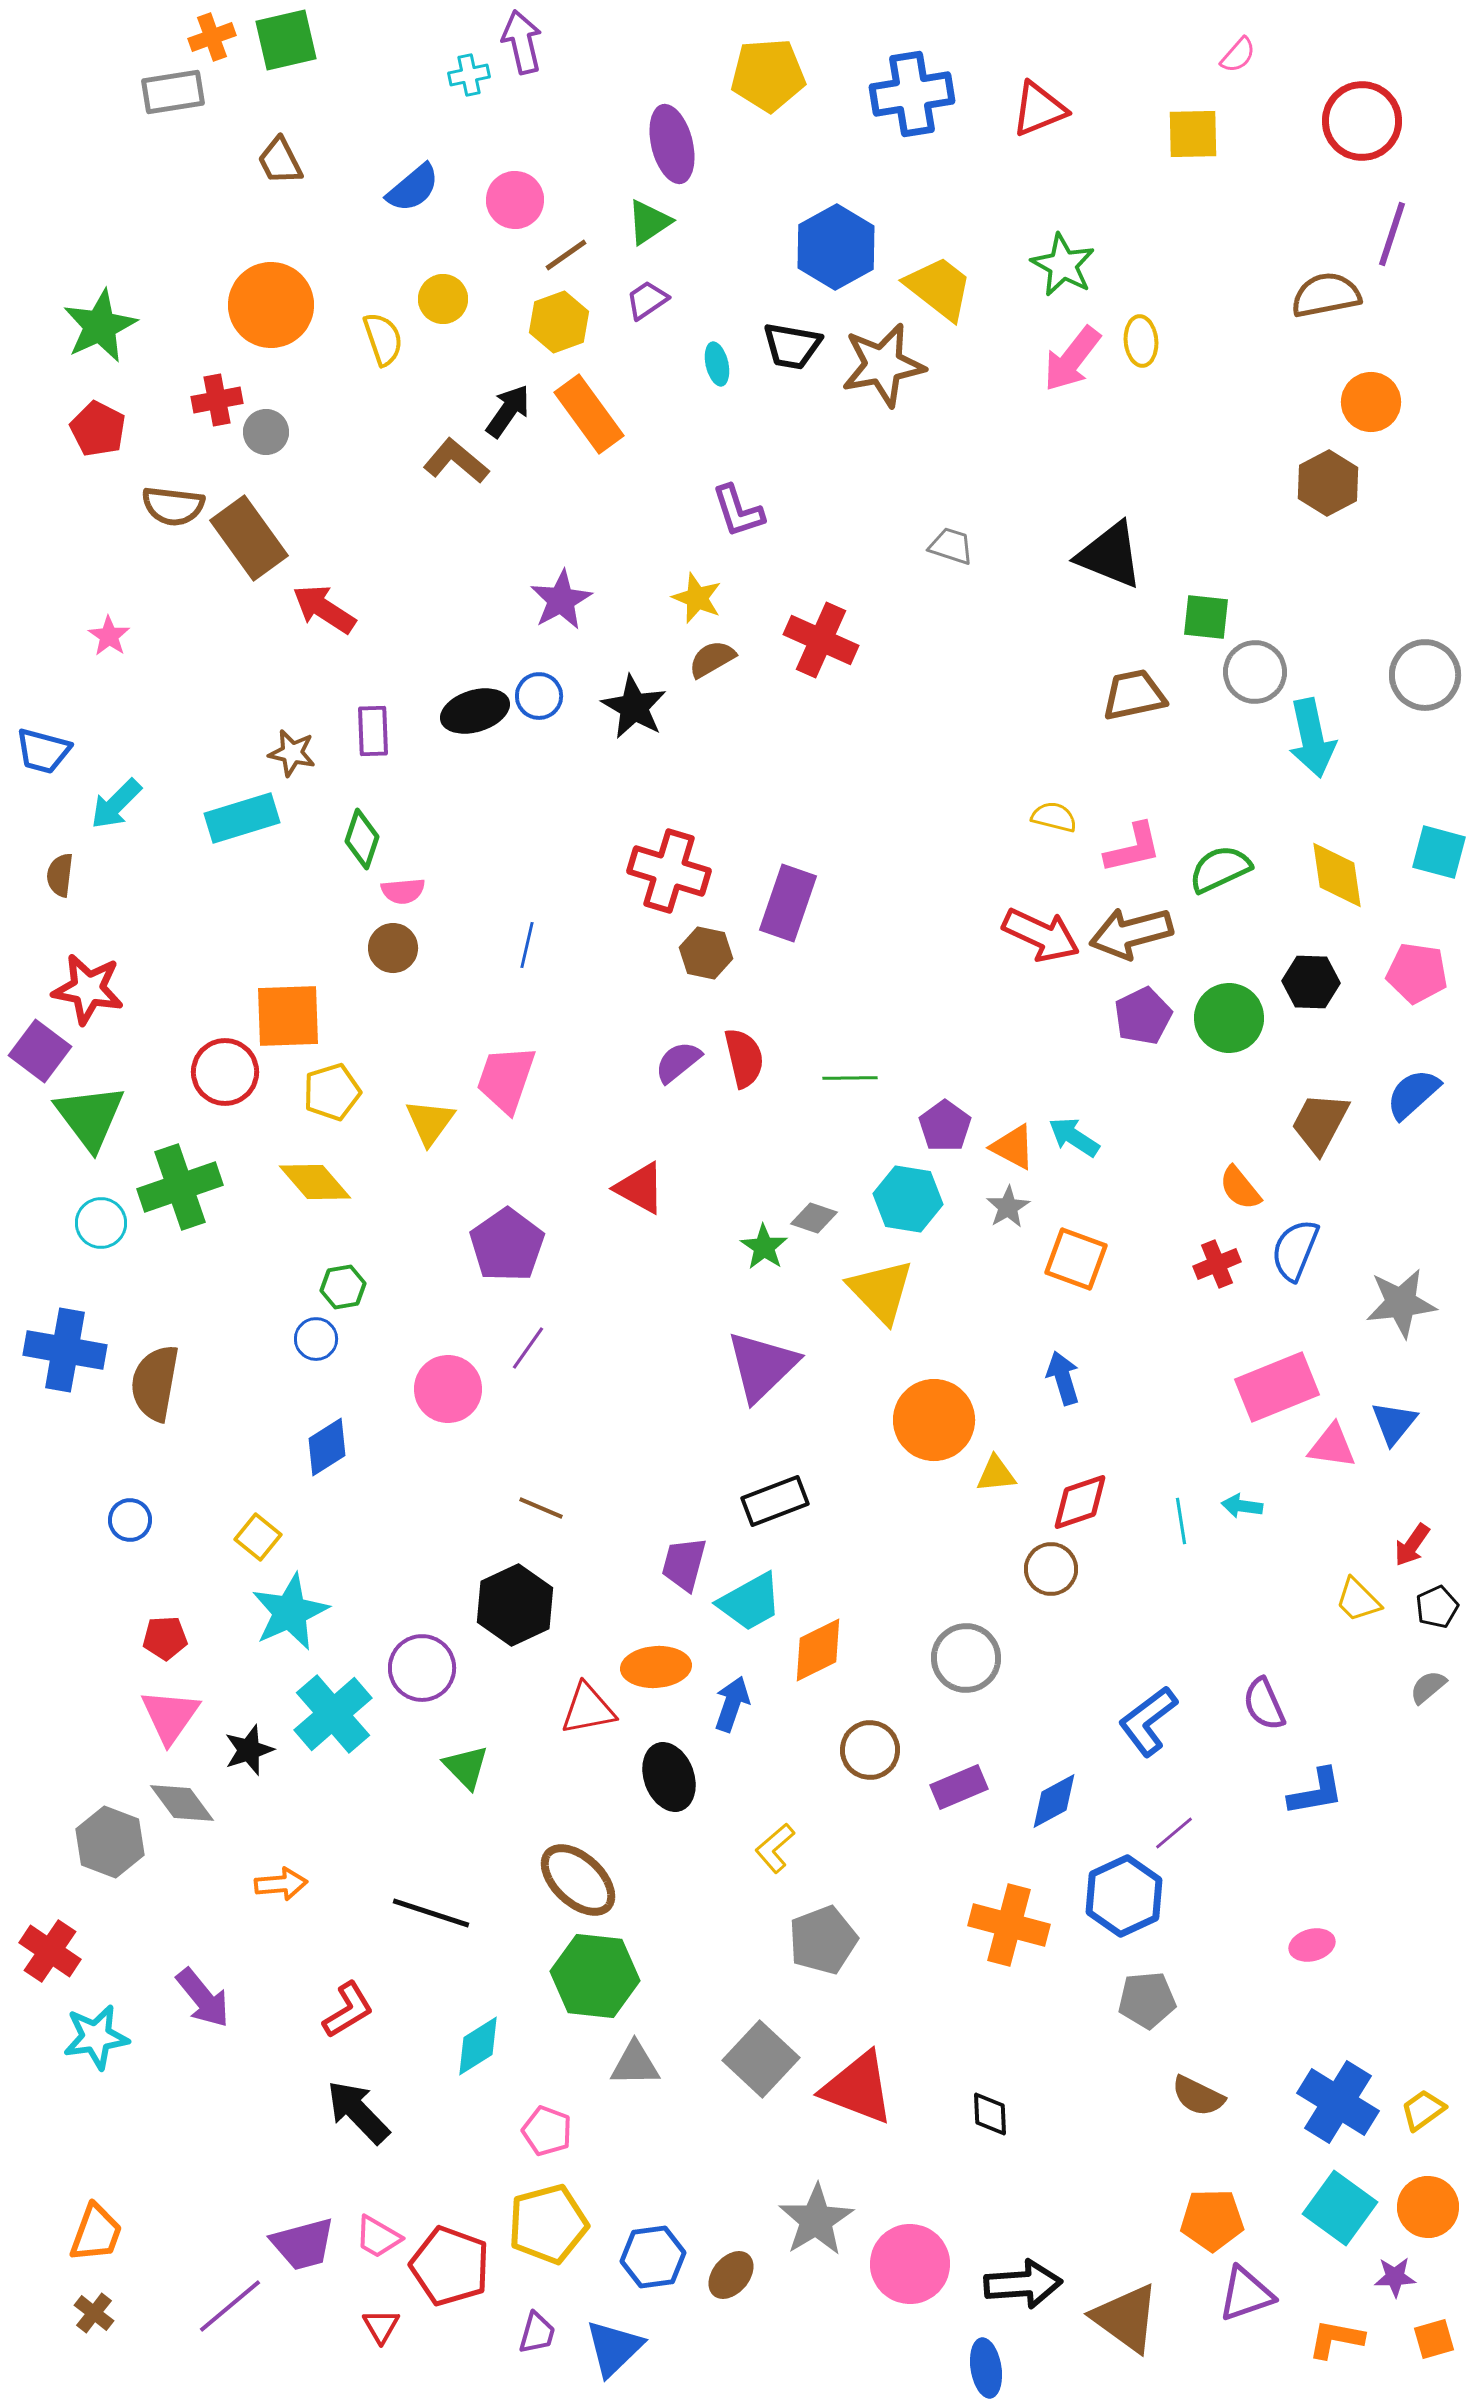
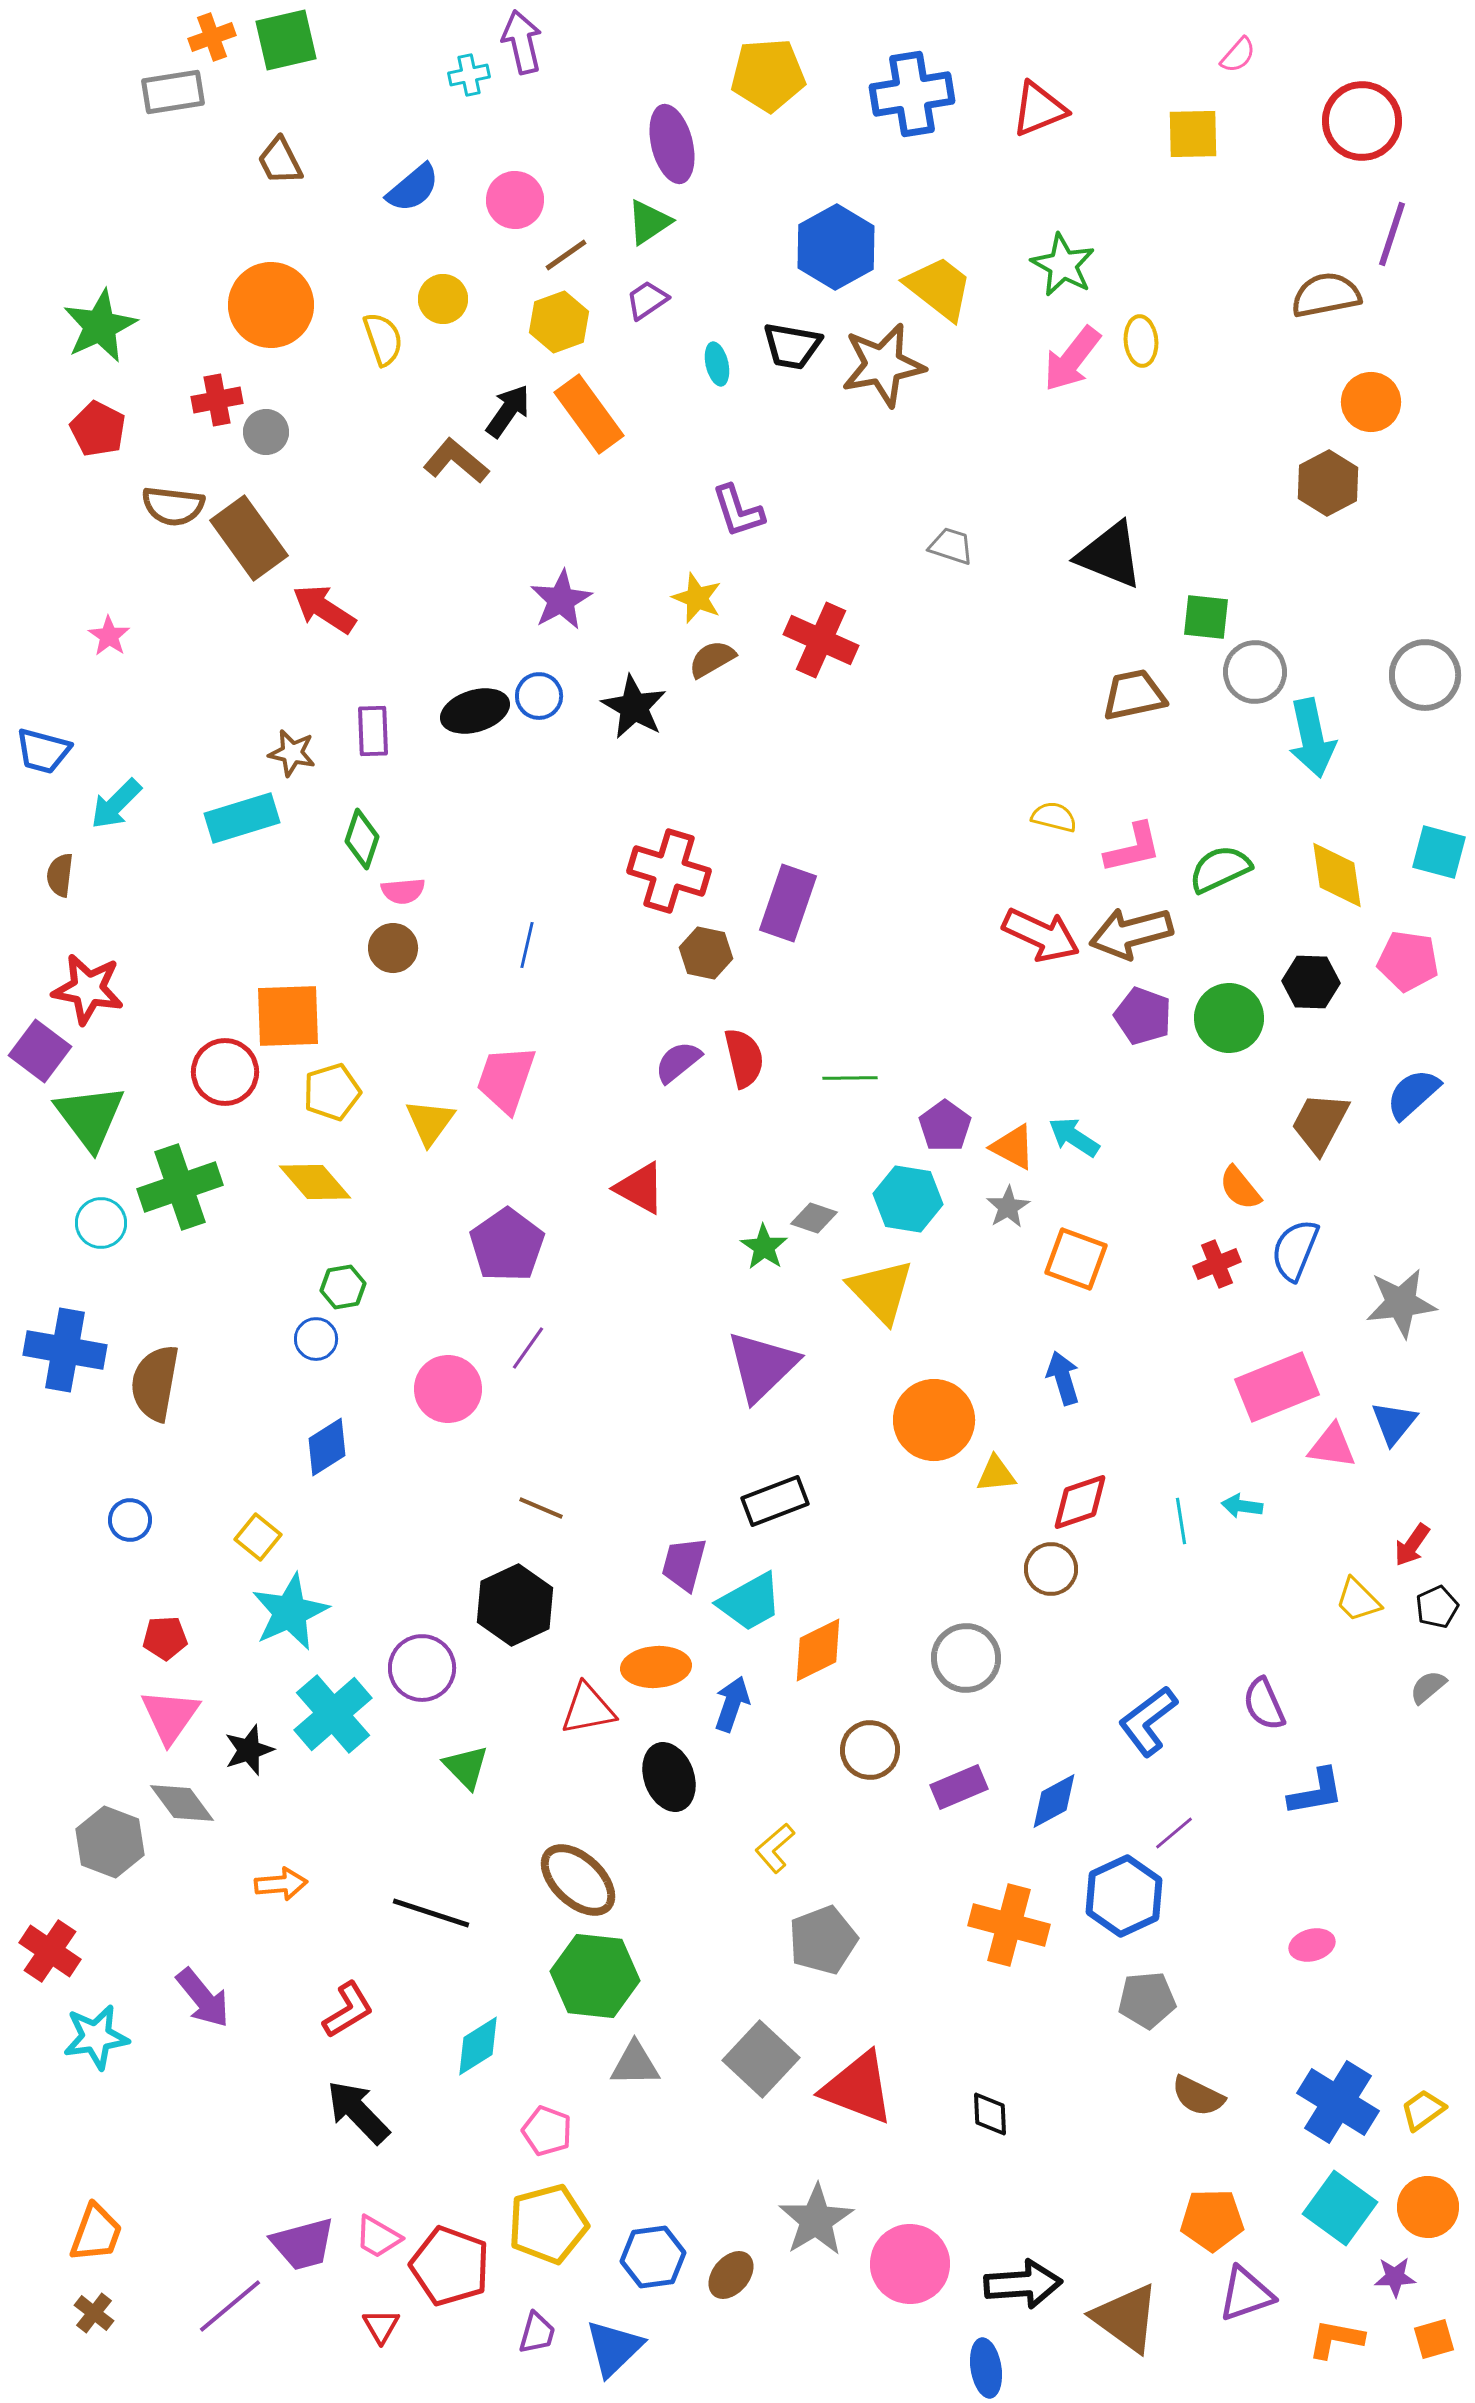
pink pentagon at (1417, 973): moved 9 px left, 12 px up
purple pentagon at (1143, 1016): rotated 26 degrees counterclockwise
